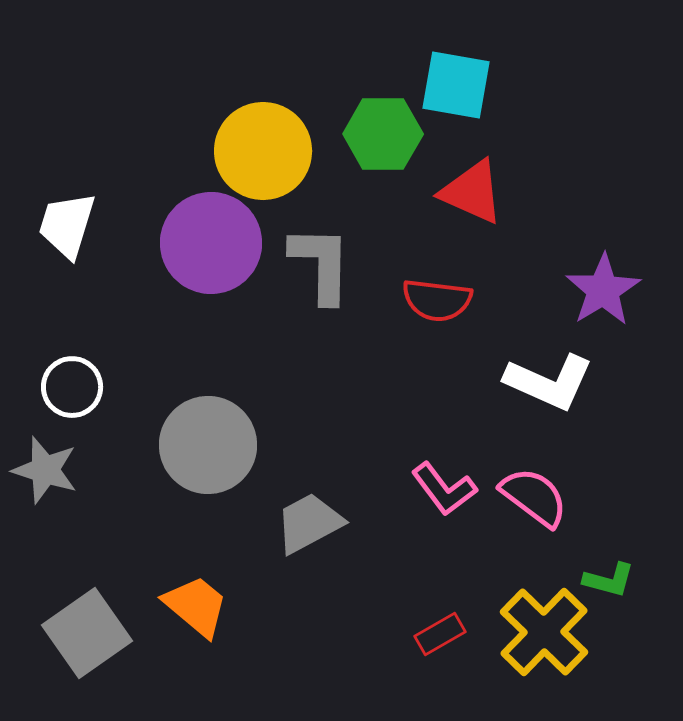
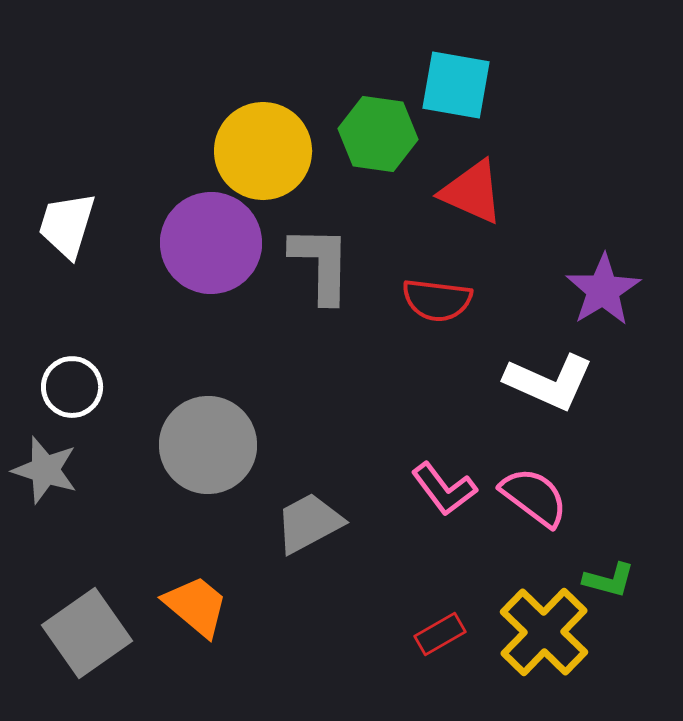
green hexagon: moved 5 px left; rotated 8 degrees clockwise
